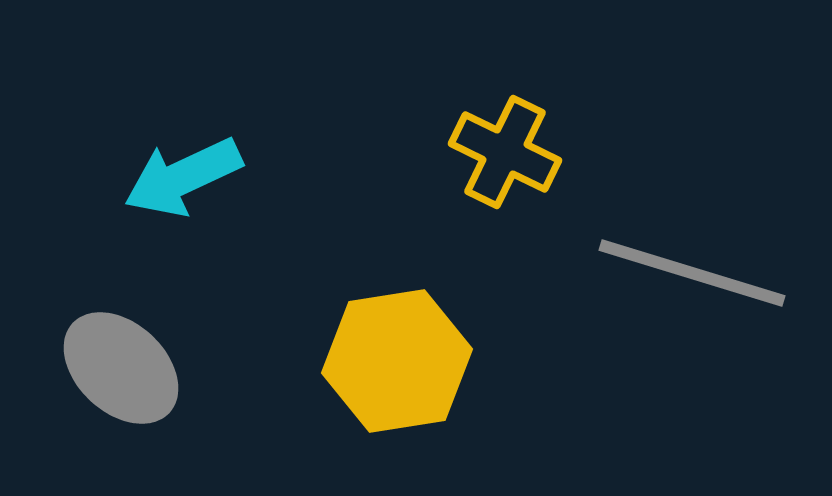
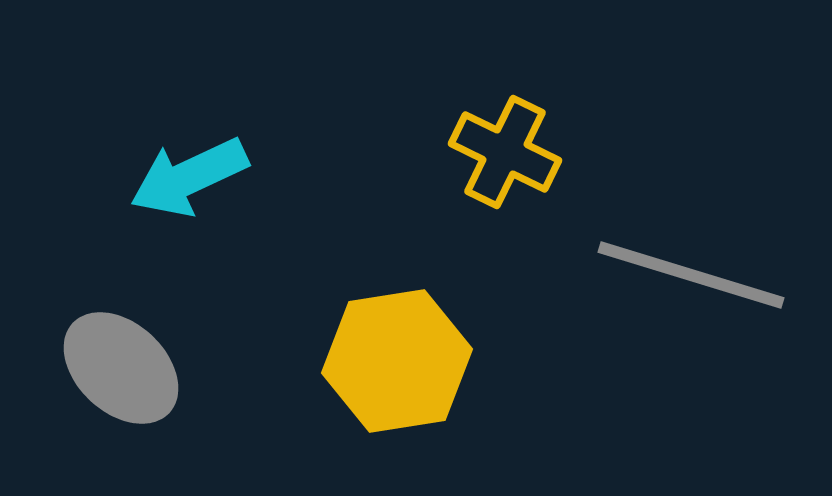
cyan arrow: moved 6 px right
gray line: moved 1 px left, 2 px down
